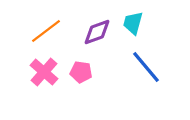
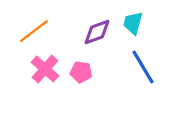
orange line: moved 12 px left
blue line: moved 3 px left; rotated 9 degrees clockwise
pink cross: moved 1 px right, 3 px up
